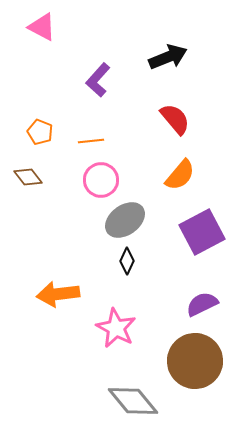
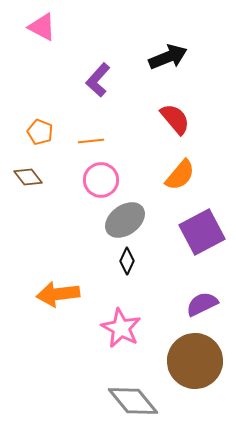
pink star: moved 5 px right
